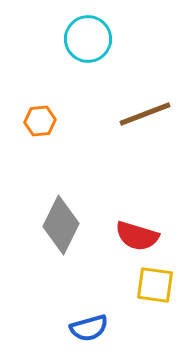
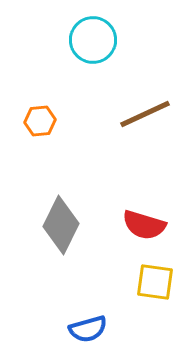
cyan circle: moved 5 px right, 1 px down
brown line: rotated 4 degrees counterclockwise
red semicircle: moved 7 px right, 11 px up
yellow square: moved 3 px up
blue semicircle: moved 1 px left, 1 px down
